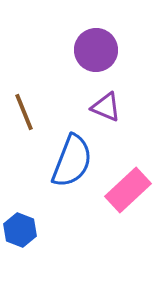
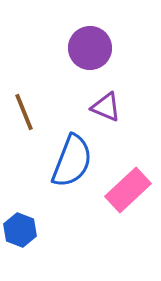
purple circle: moved 6 px left, 2 px up
